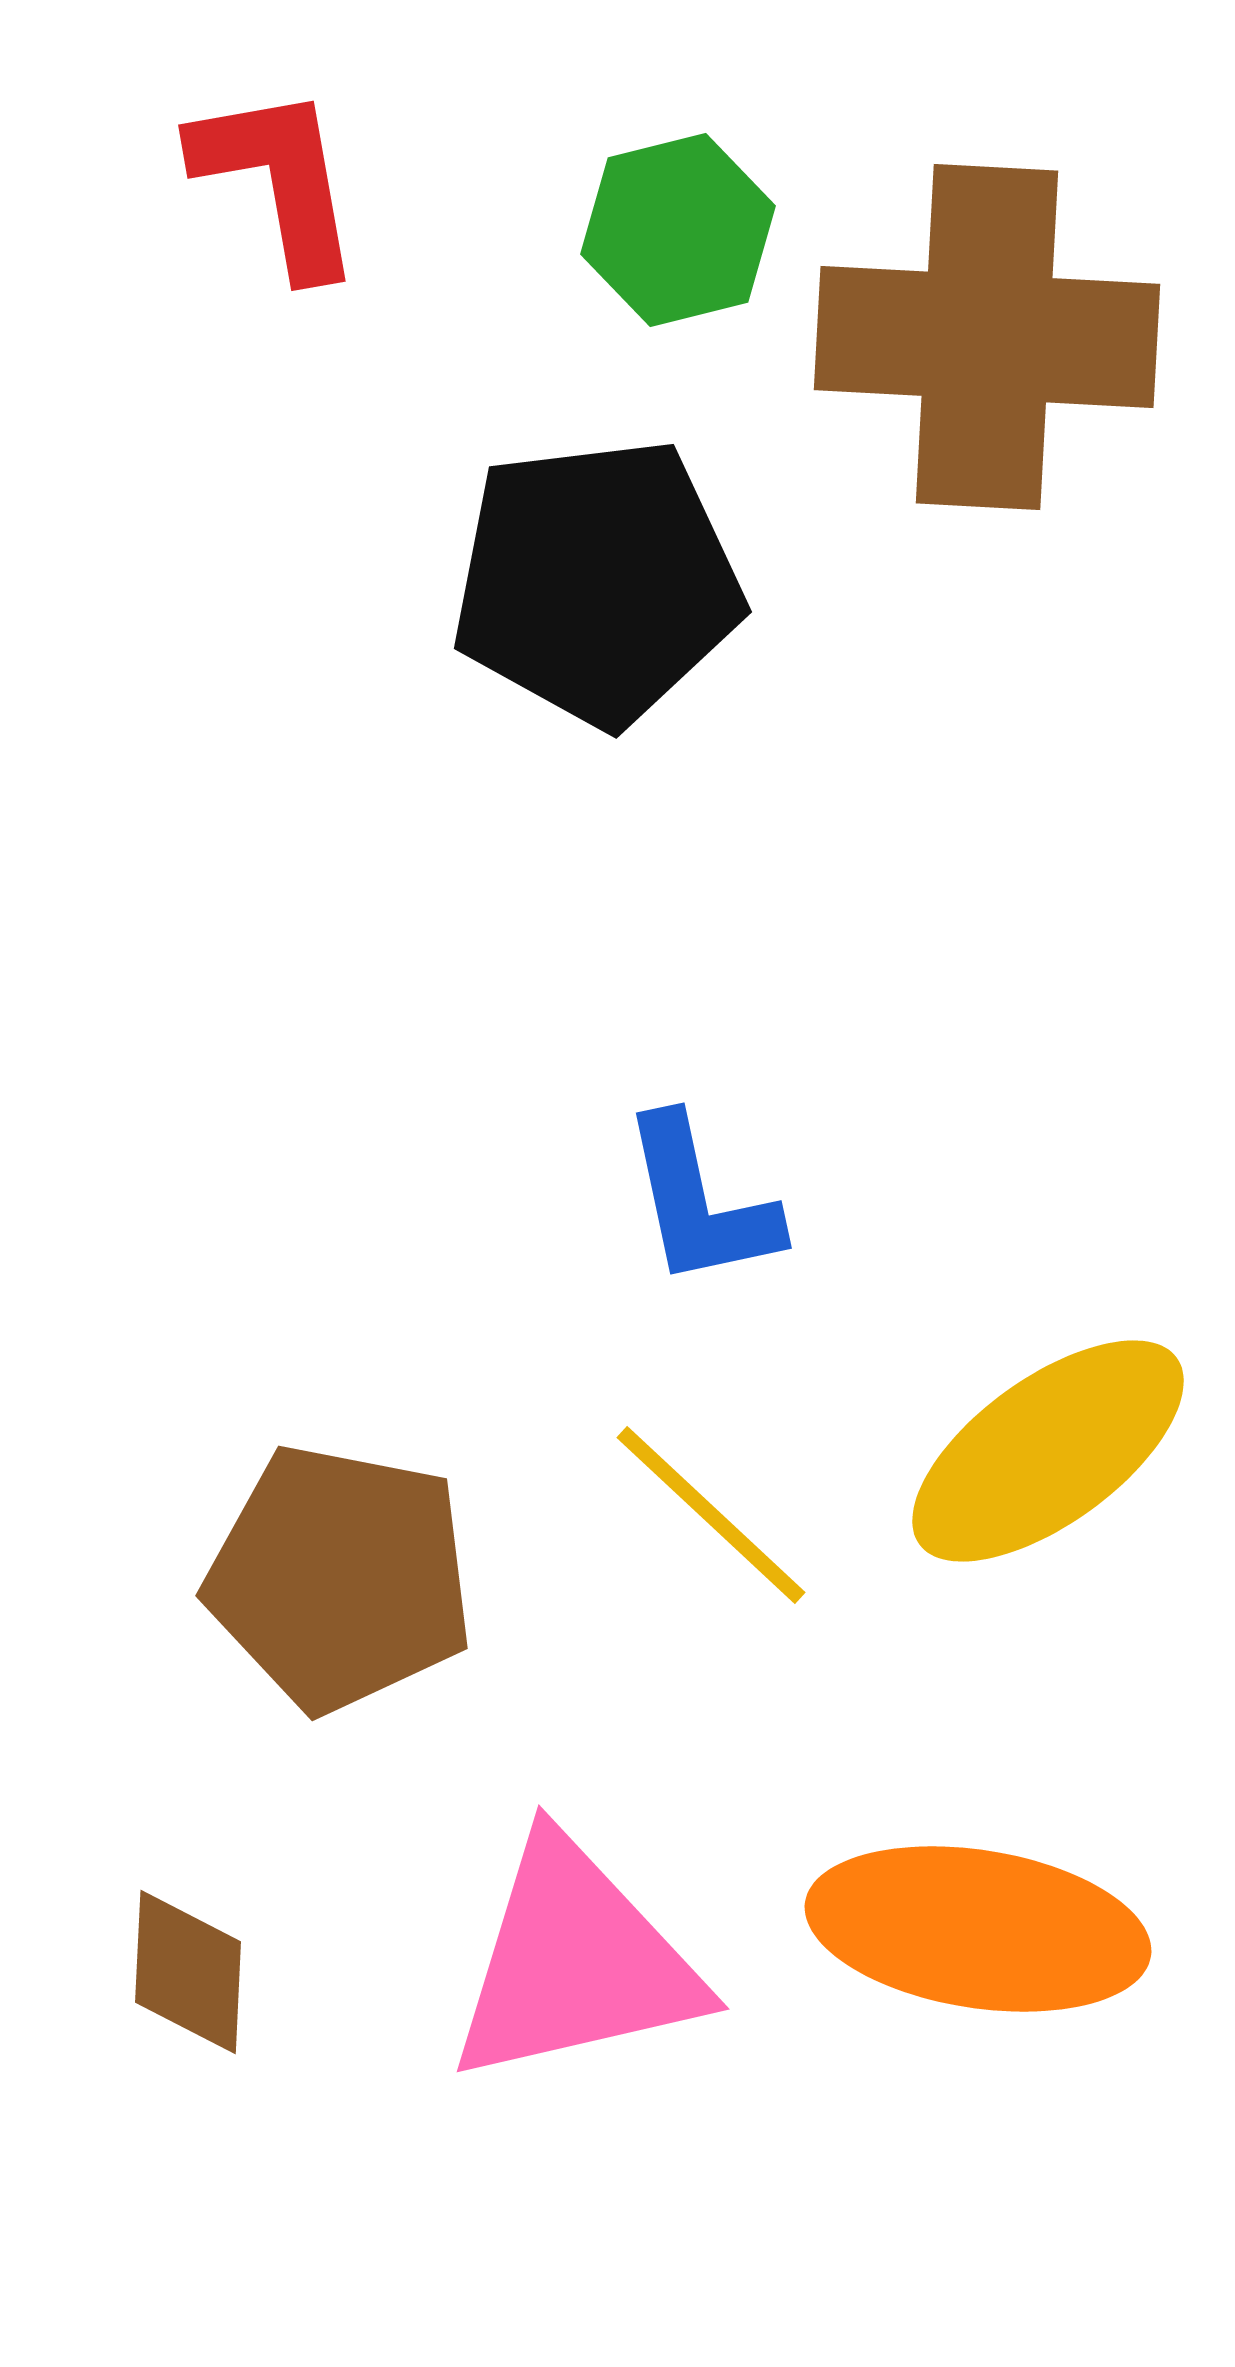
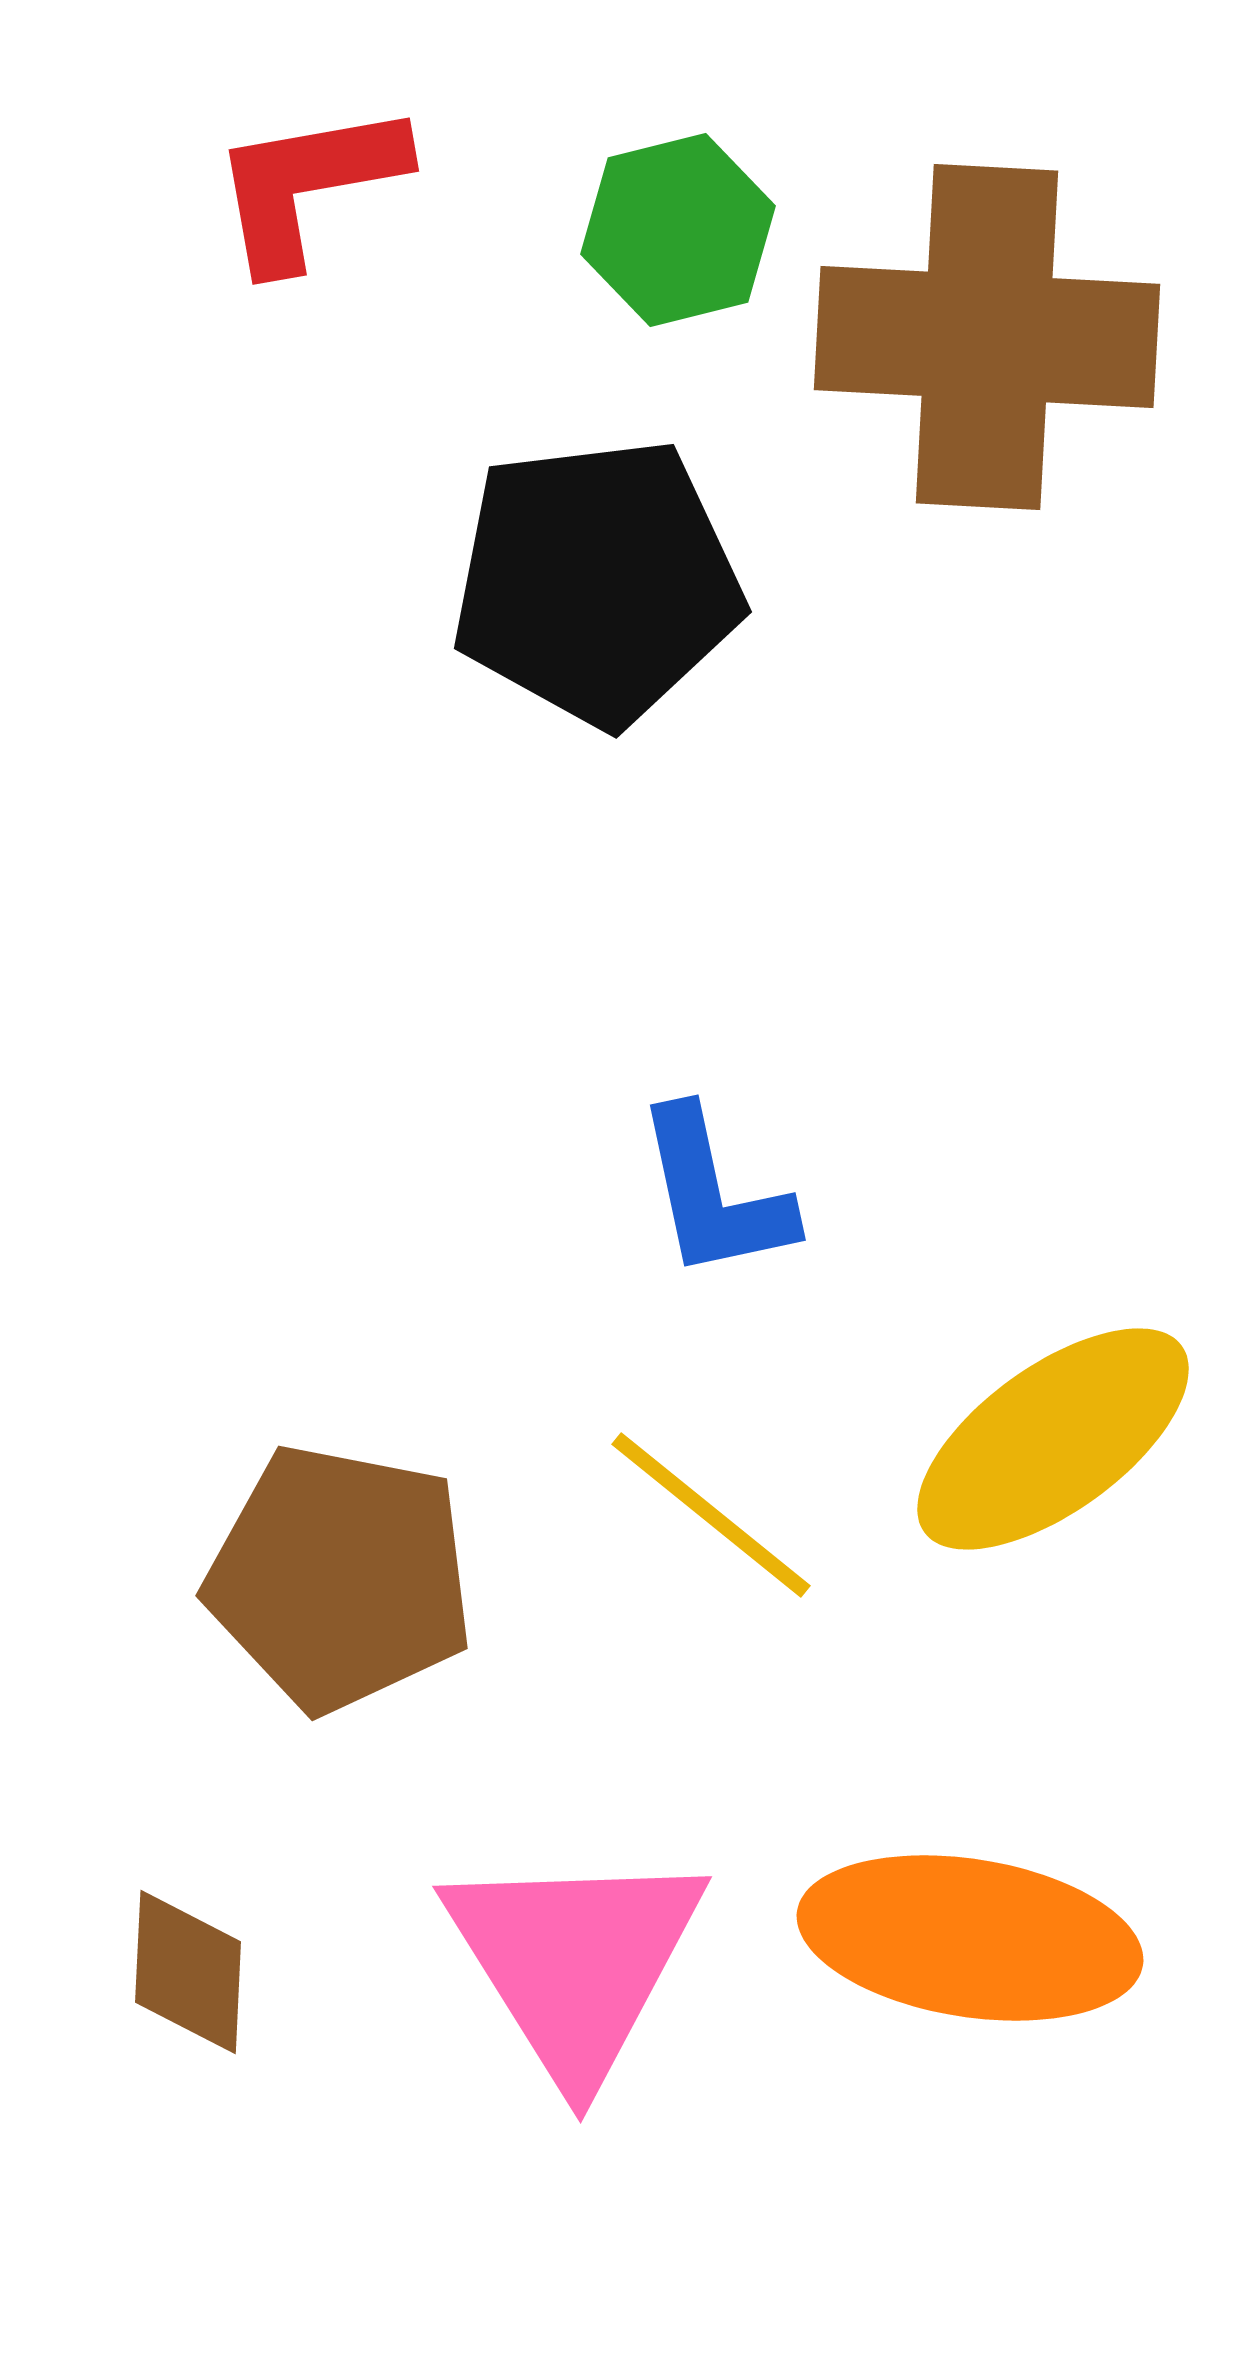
red L-shape: moved 30 px right, 5 px down; rotated 90 degrees counterclockwise
blue L-shape: moved 14 px right, 8 px up
yellow ellipse: moved 5 px right, 12 px up
yellow line: rotated 4 degrees counterclockwise
orange ellipse: moved 8 px left, 9 px down
pink triangle: rotated 49 degrees counterclockwise
